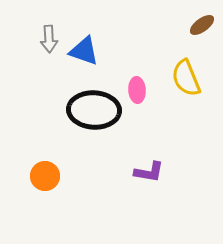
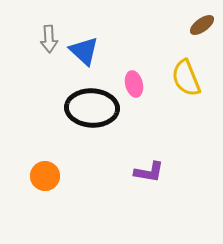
blue triangle: rotated 24 degrees clockwise
pink ellipse: moved 3 px left, 6 px up; rotated 10 degrees counterclockwise
black ellipse: moved 2 px left, 2 px up
